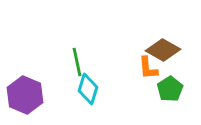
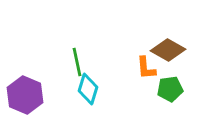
brown diamond: moved 5 px right
orange L-shape: moved 2 px left
green pentagon: rotated 25 degrees clockwise
